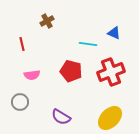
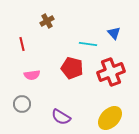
blue triangle: rotated 24 degrees clockwise
red pentagon: moved 1 px right, 3 px up
gray circle: moved 2 px right, 2 px down
